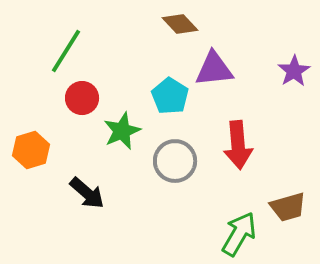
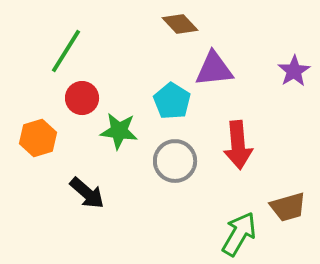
cyan pentagon: moved 2 px right, 5 px down
green star: moved 3 px left; rotated 30 degrees clockwise
orange hexagon: moved 7 px right, 12 px up
